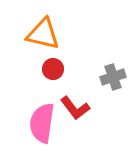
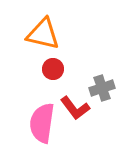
gray cross: moved 11 px left, 11 px down
